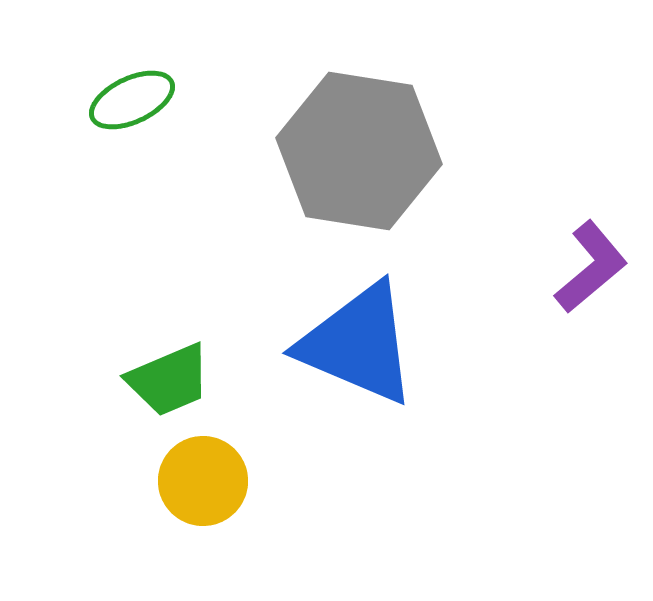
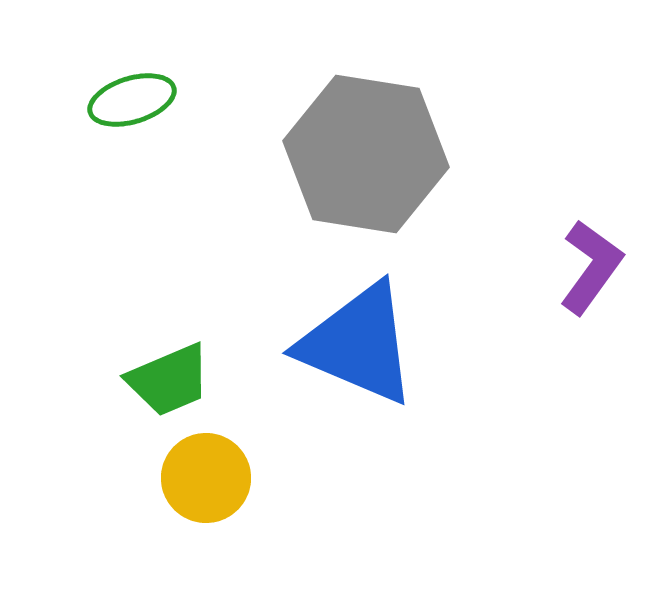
green ellipse: rotated 8 degrees clockwise
gray hexagon: moved 7 px right, 3 px down
purple L-shape: rotated 14 degrees counterclockwise
yellow circle: moved 3 px right, 3 px up
